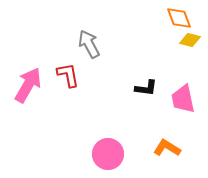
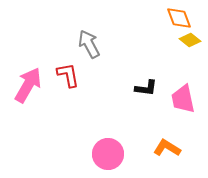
yellow diamond: rotated 25 degrees clockwise
